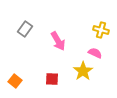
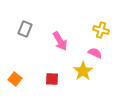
gray rectangle: rotated 14 degrees counterclockwise
pink arrow: moved 2 px right
orange square: moved 2 px up
